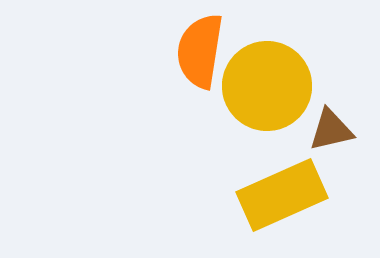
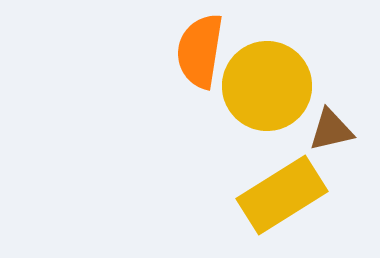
yellow rectangle: rotated 8 degrees counterclockwise
